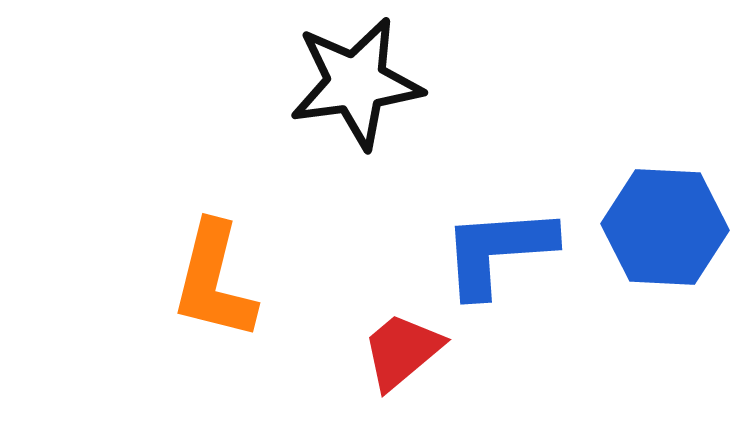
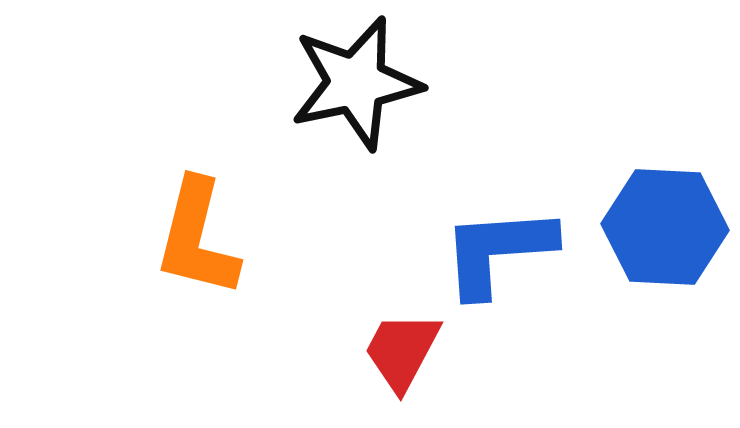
black star: rotated 4 degrees counterclockwise
orange L-shape: moved 17 px left, 43 px up
red trapezoid: rotated 22 degrees counterclockwise
